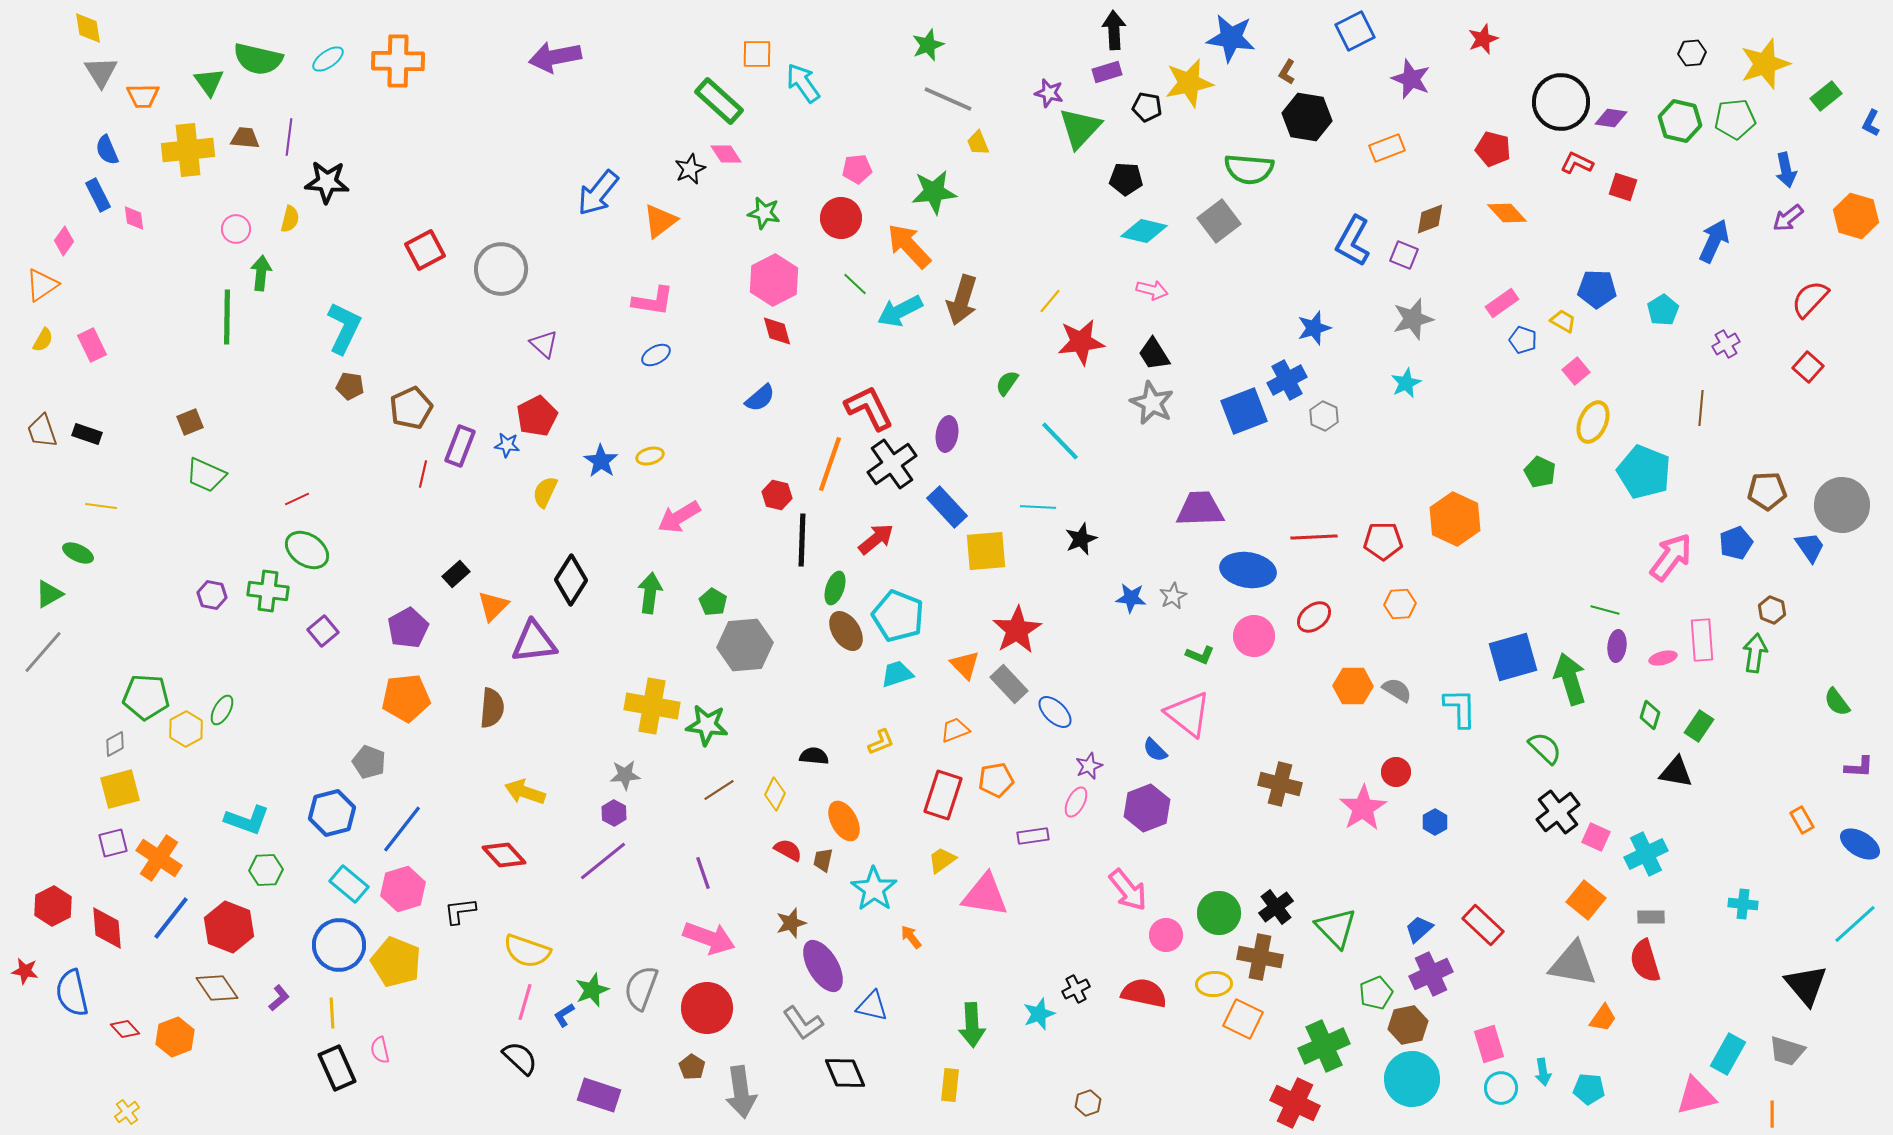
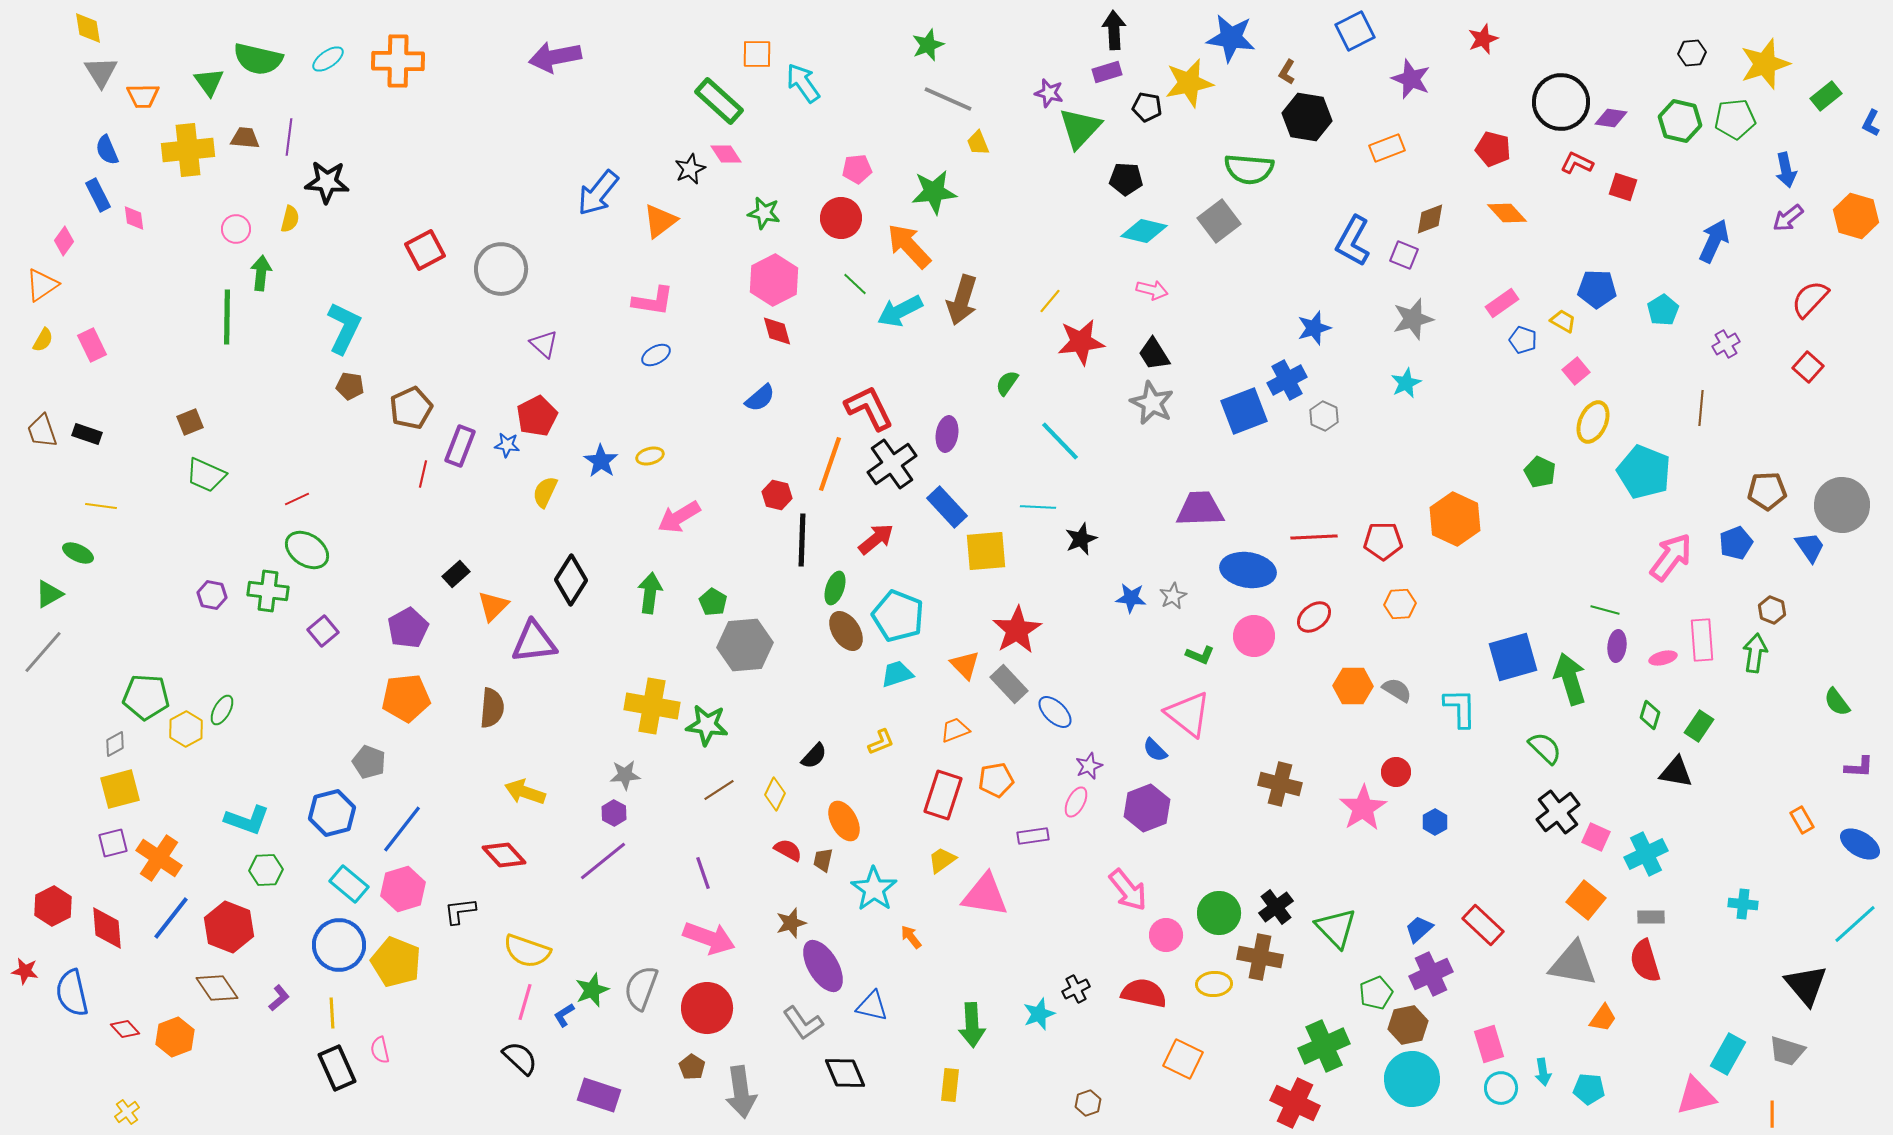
black semicircle at (814, 756): rotated 128 degrees clockwise
orange square at (1243, 1019): moved 60 px left, 40 px down
